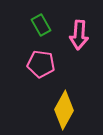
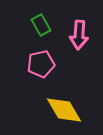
pink pentagon: rotated 20 degrees counterclockwise
yellow diamond: rotated 60 degrees counterclockwise
